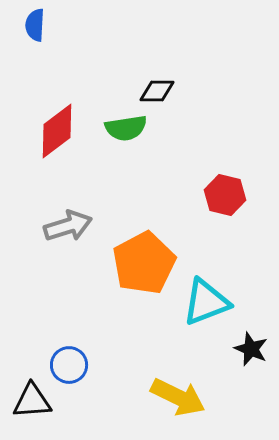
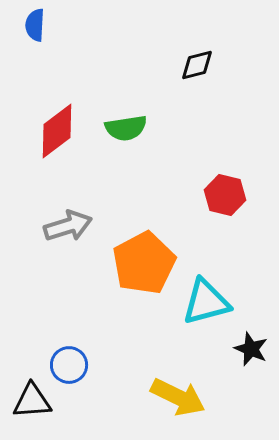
black diamond: moved 40 px right, 26 px up; rotated 15 degrees counterclockwise
cyan triangle: rotated 6 degrees clockwise
